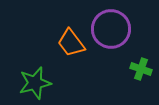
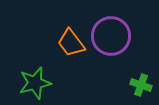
purple circle: moved 7 px down
green cross: moved 16 px down
